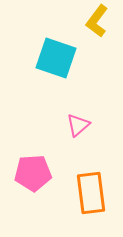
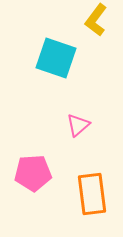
yellow L-shape: moved 1 px left, 1 px up
orange rectangle: moved 1 px right, 1 px down
